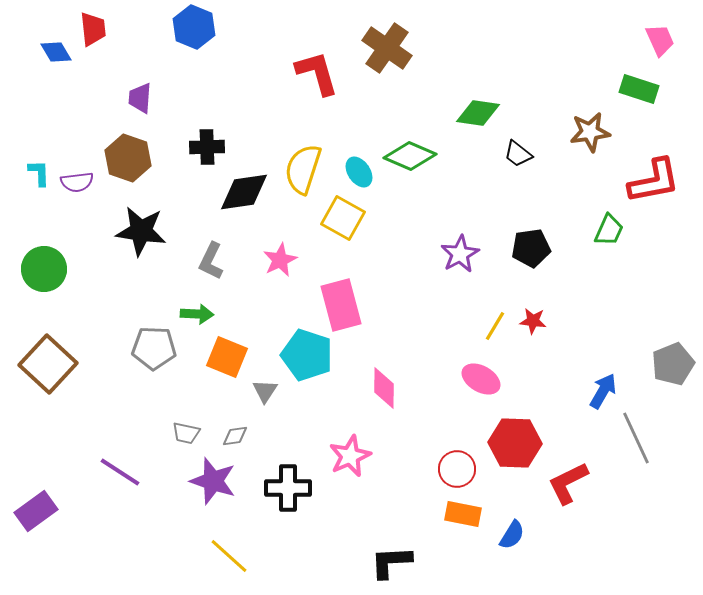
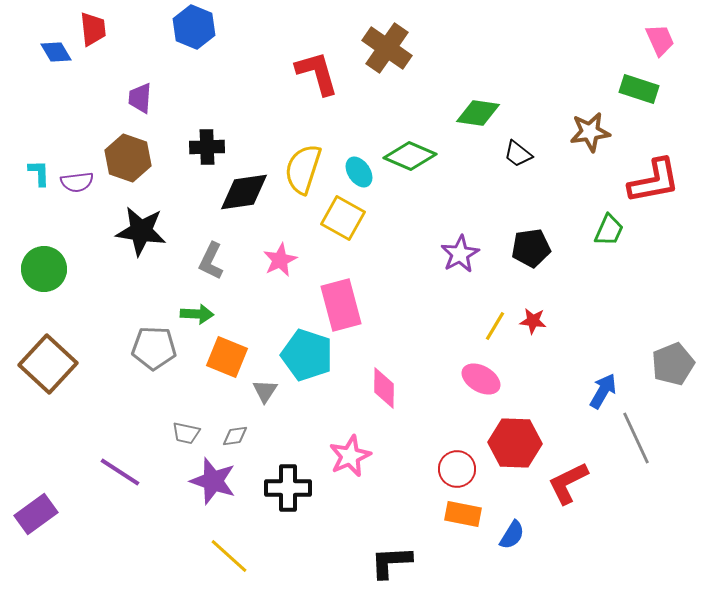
purple rectangle at (36, 511): moved 3 px down
